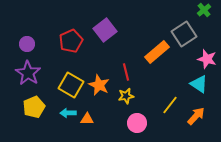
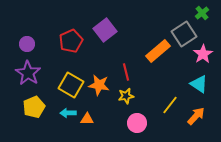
green cross: moved 2 px left, 3 px down
orange rectangle: moved 1 px right, 1 px up
pink star: moved 4 px left, 5 px up; rotated 24 degrees clockwise
orange star: rotated 15 degrees counterclockwise
